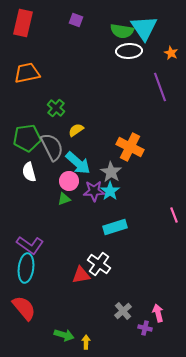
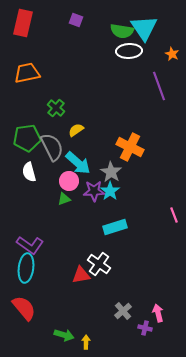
orange star: moved 1 px right, 1 px down
purple line: moved 1 px left, 1 px up
